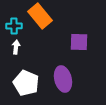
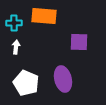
orange rectangle: moved 4 px right; rotated 45 degrees counterclockwise
cyan cross: moved 3 px up
